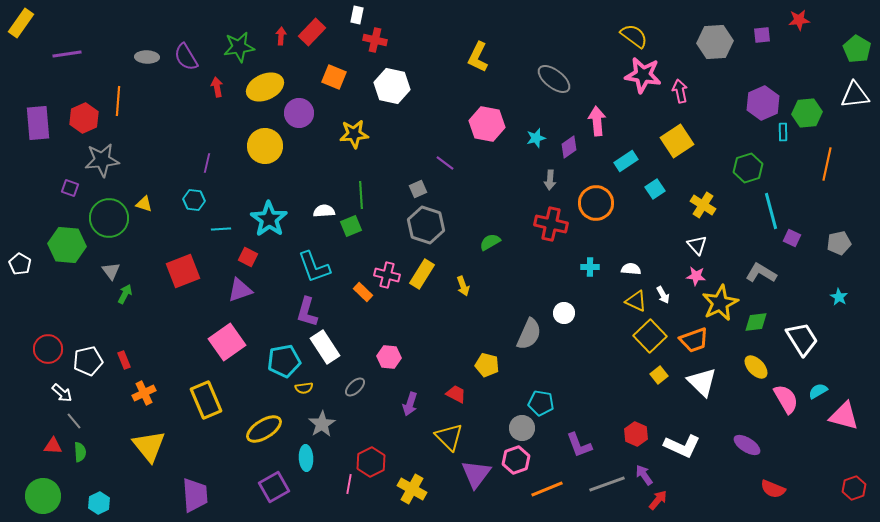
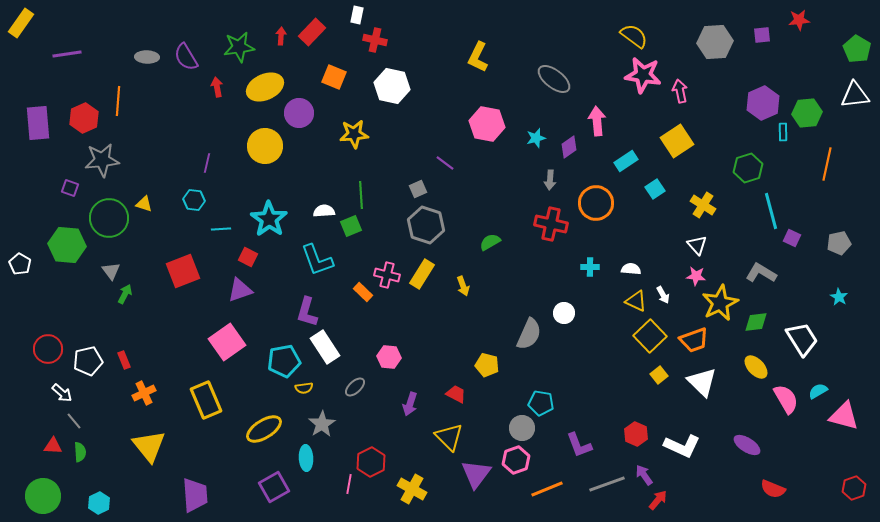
cyan L-shape at (314, 267): moved 3 px right, 7 px up
